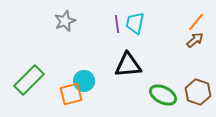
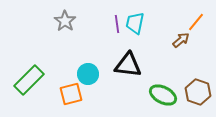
gray star: rotated 15 degrees counterclockwise
brown arrow: moved 14 px left
black triangle: rotated 12 degrees clockwise
cyan circle: moved 4 px right, 7 px up
